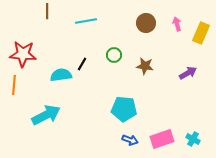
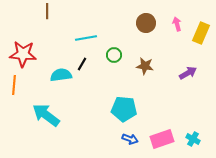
cyan line: moved 17 px down
cyan arrow: rotated 116 degrees counterclockwise
blue arrow: moved 1 px up
